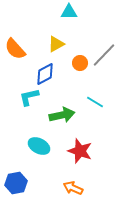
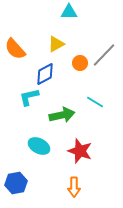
orange arrow: moved 1 px right, 1 px up; rotated 114 degrees counterclockwise
